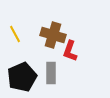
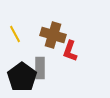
gray rectangle: moved 11 px left, 5 px up
black pentagon: rotated 12 degrees counterclockwise
